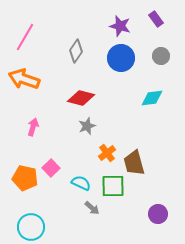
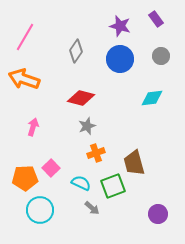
blue circle: moved 1 px left, 1 px down
orange cross: moved 11 px left; rotated 18 degrees clockwise
orange pentagon: rotated 15 degrees counterclockwise
green square: rotated 20 degrees counterclockwise
cyan circle: moved 9 px right, 17 px up
